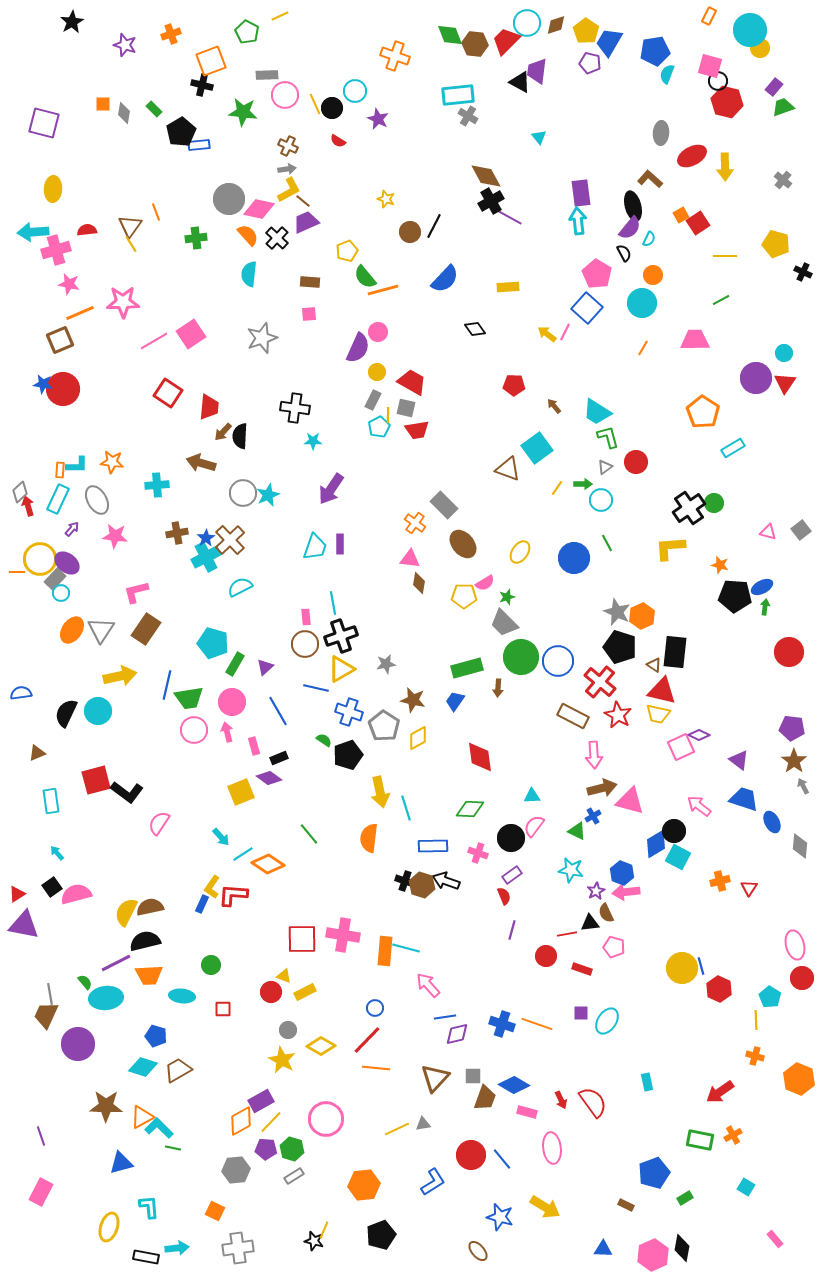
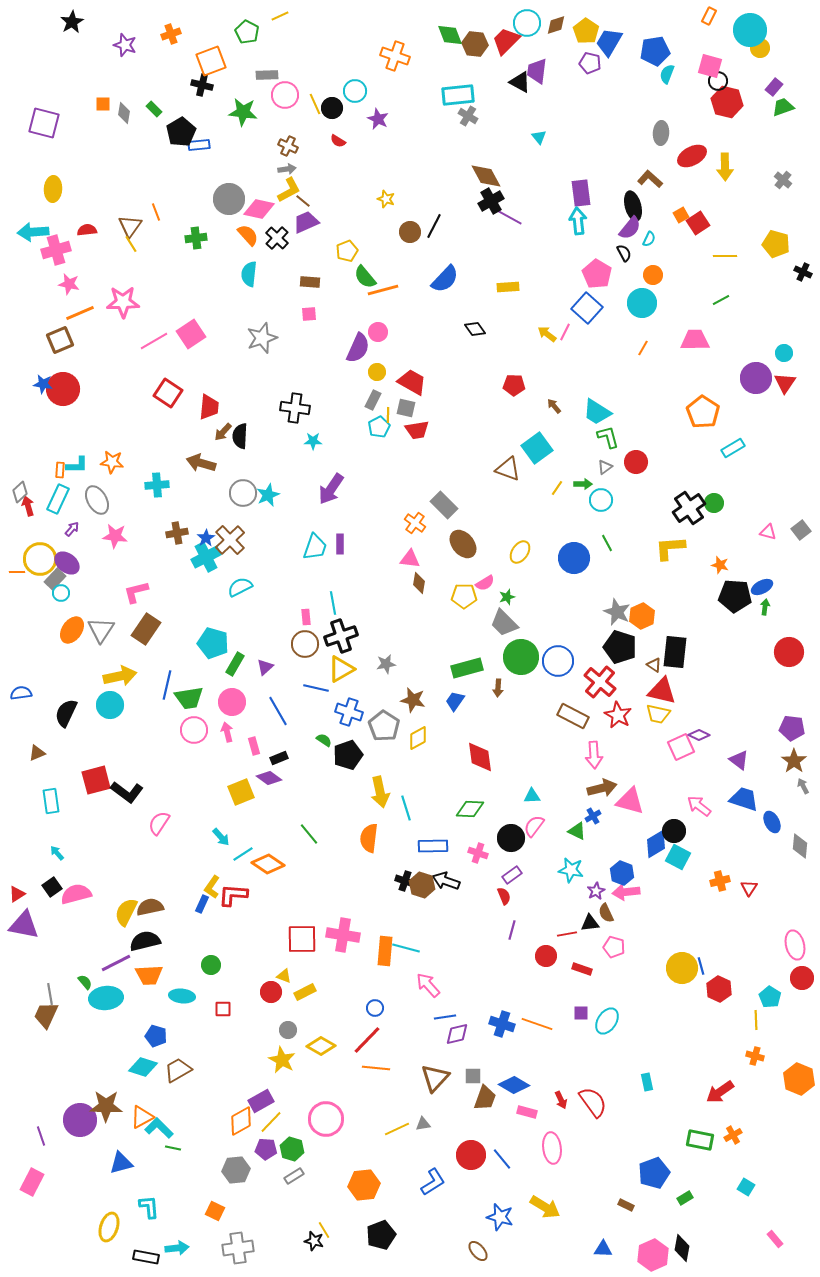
cyan circle at (98, 711): moved 12 px right, 6 px up
purple circle at (78, 1044): moved 2 px right, 76 px down
pink rectangle at (41, 1192): moved 9 px left, 10 px up
yellow line at (324, 1230): rotated 54 degrees counterclockwise
